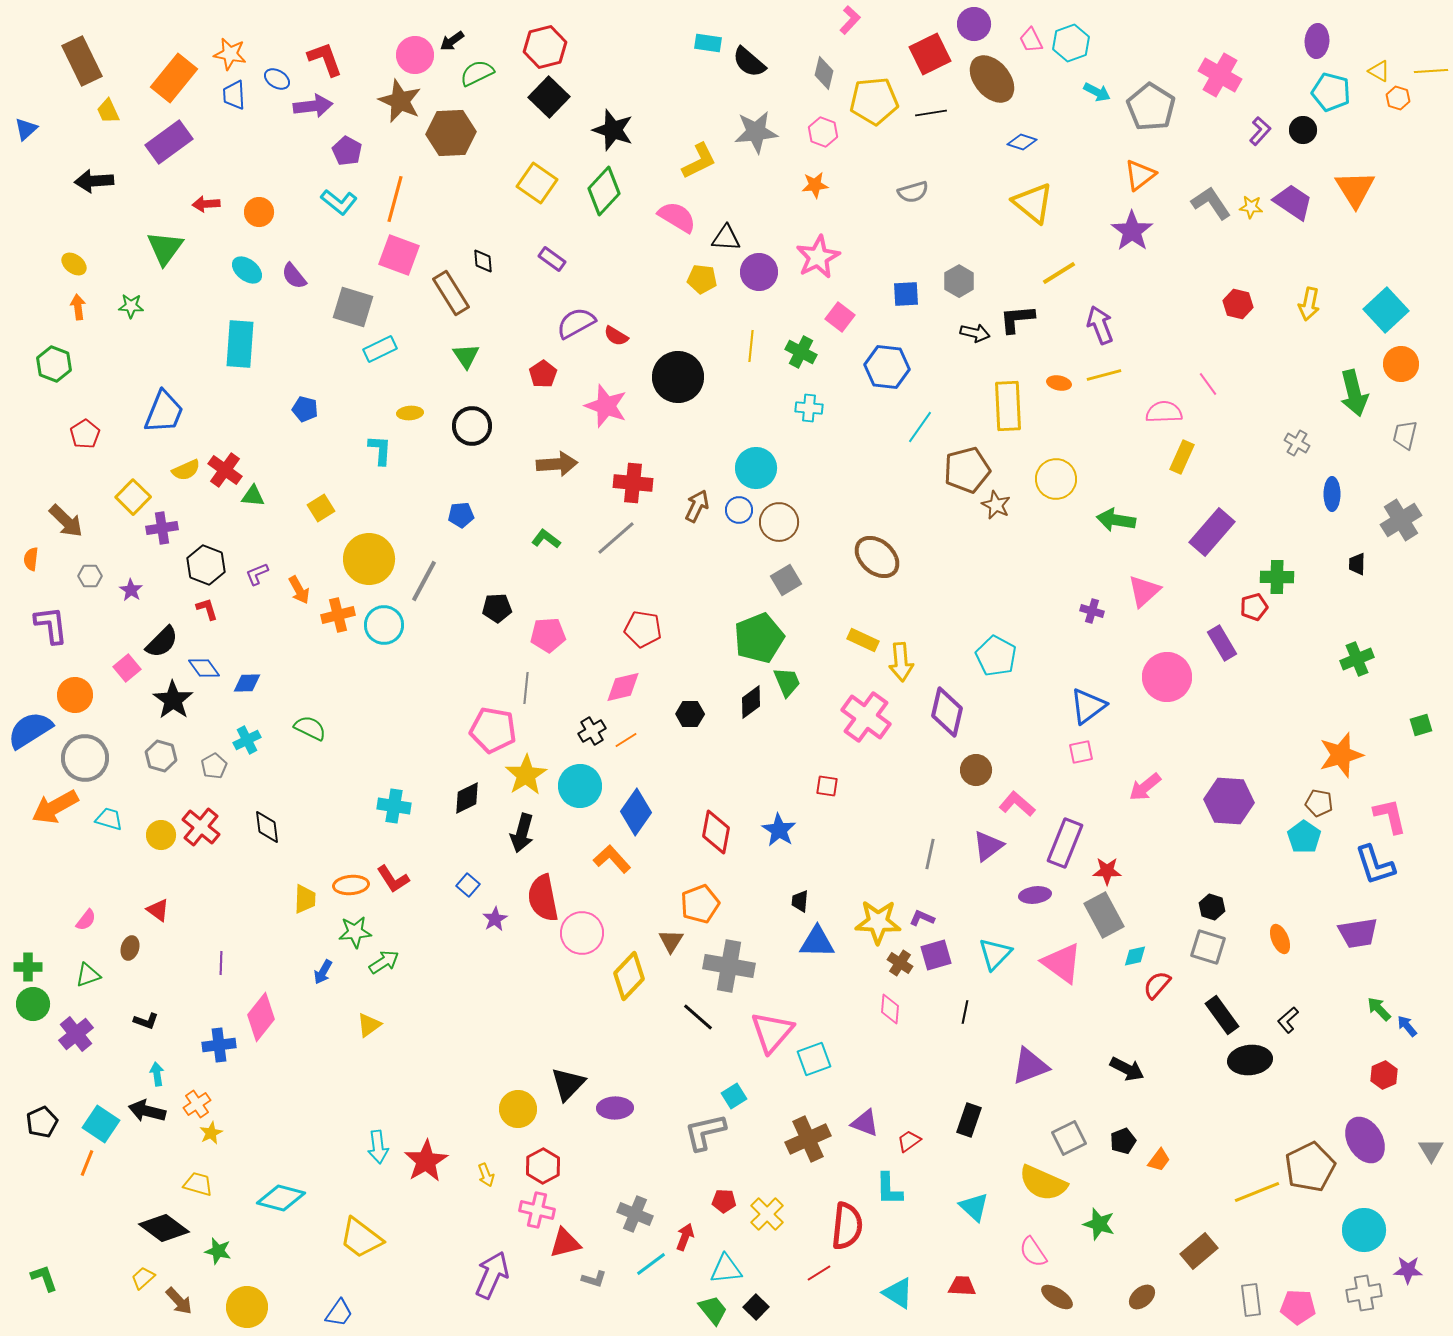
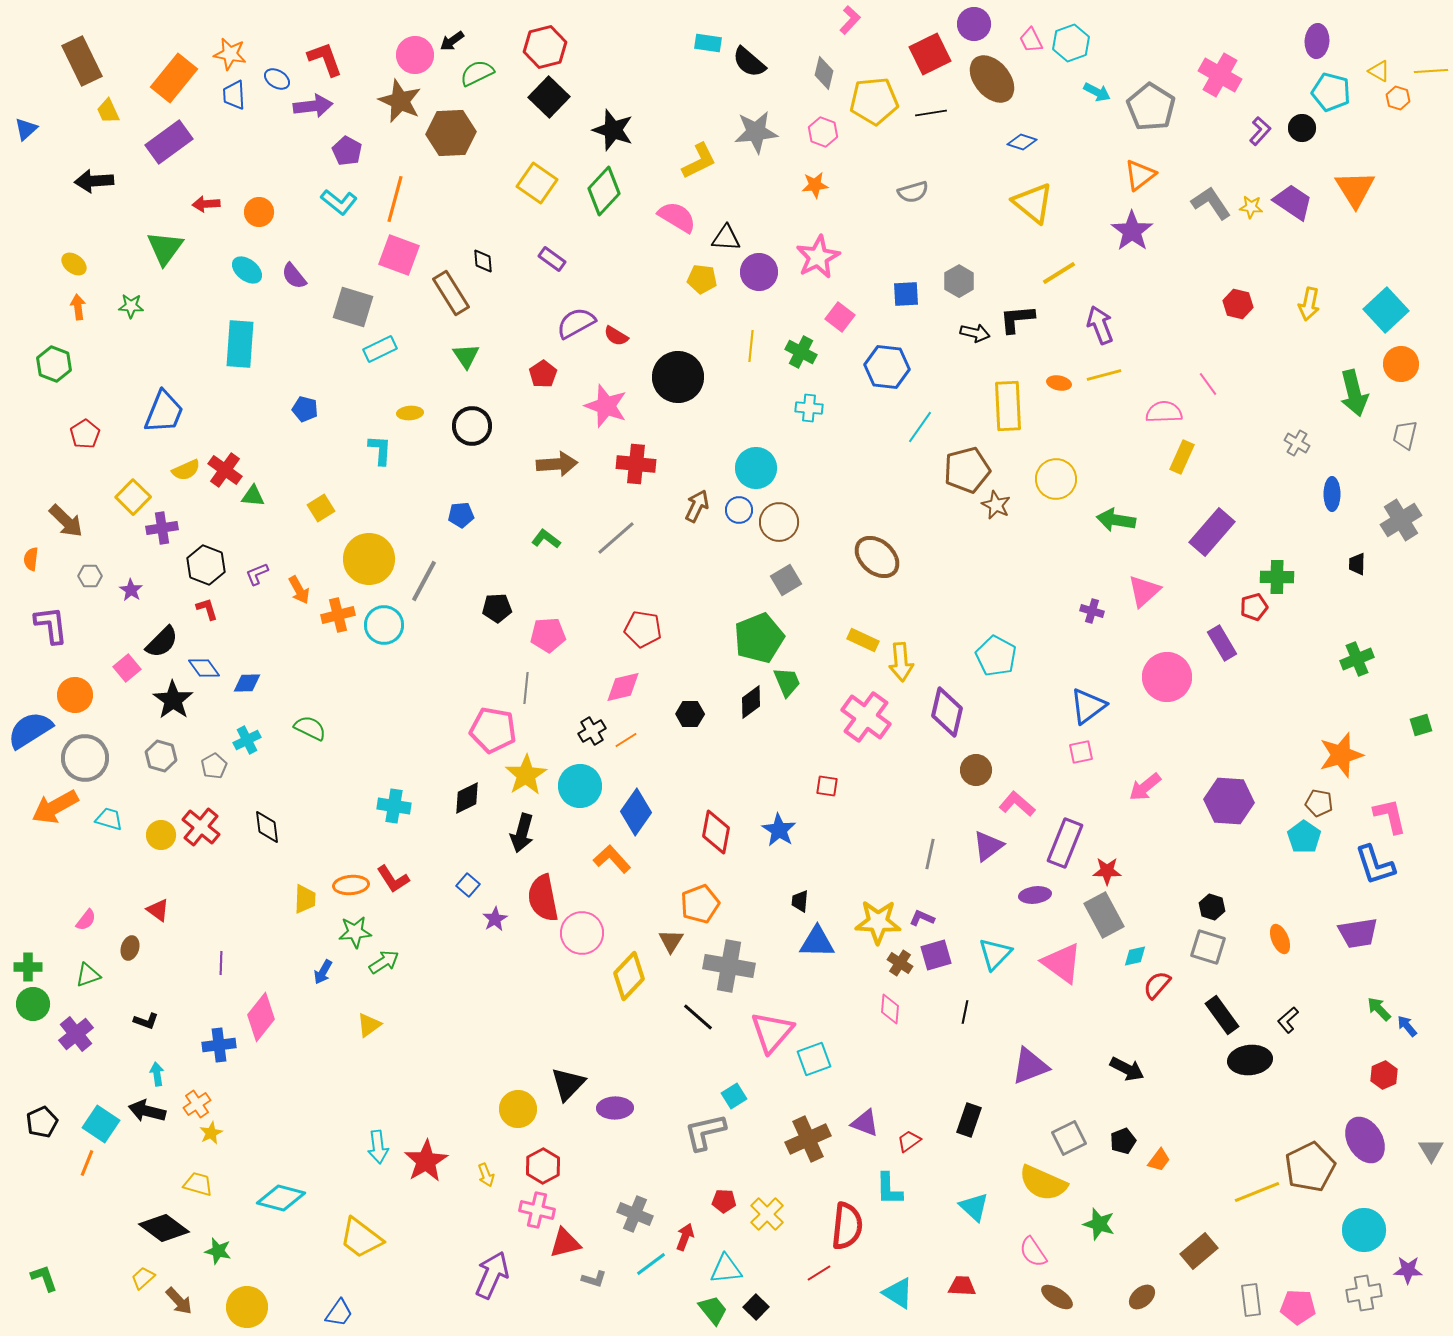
black circle at (1303, 130): moved 1 px left, 2 px up
red cross at (633, 483): moved 3 px right, 19 px up
